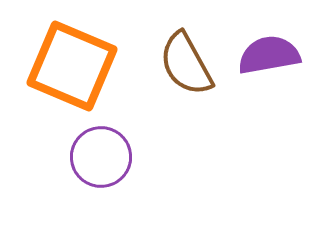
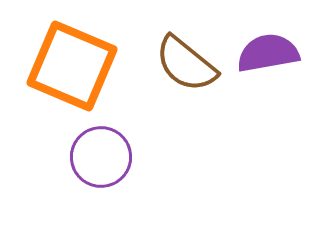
purple semicircle: moved 1 px left, 2 px up
brown semicircle: rotated 22 degrees counterclockwise
